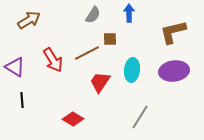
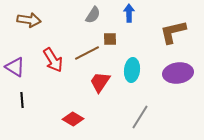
brown arrow: rotated 40 degrees clockwise
purple ellipse: moved 4 px right, 2 px down
